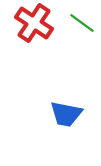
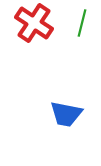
green line: rotated 68 degrees clockwise
